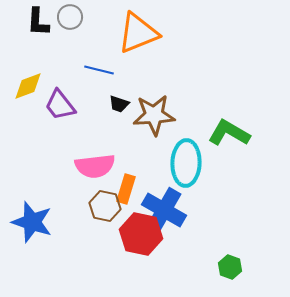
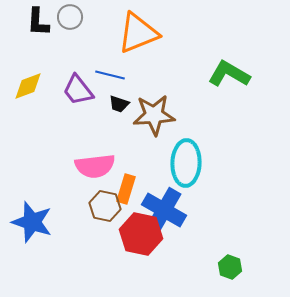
blue line: moved 11 px right, 5 px down
purple trapezoid: moved 18 px right, 15 px up
green L-shape: moved 59 px up
